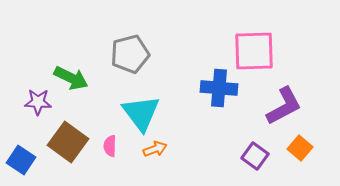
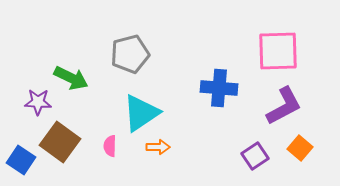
pink square: moved 24 px right
cyan triangle: rotated 33 degrees clockwise
brown square: moved 8 px left
orange arrow: moved 3 px right, 2 px up; rotated 20 degrees clockwise
purple square: rotated 20 degrees clockwise
